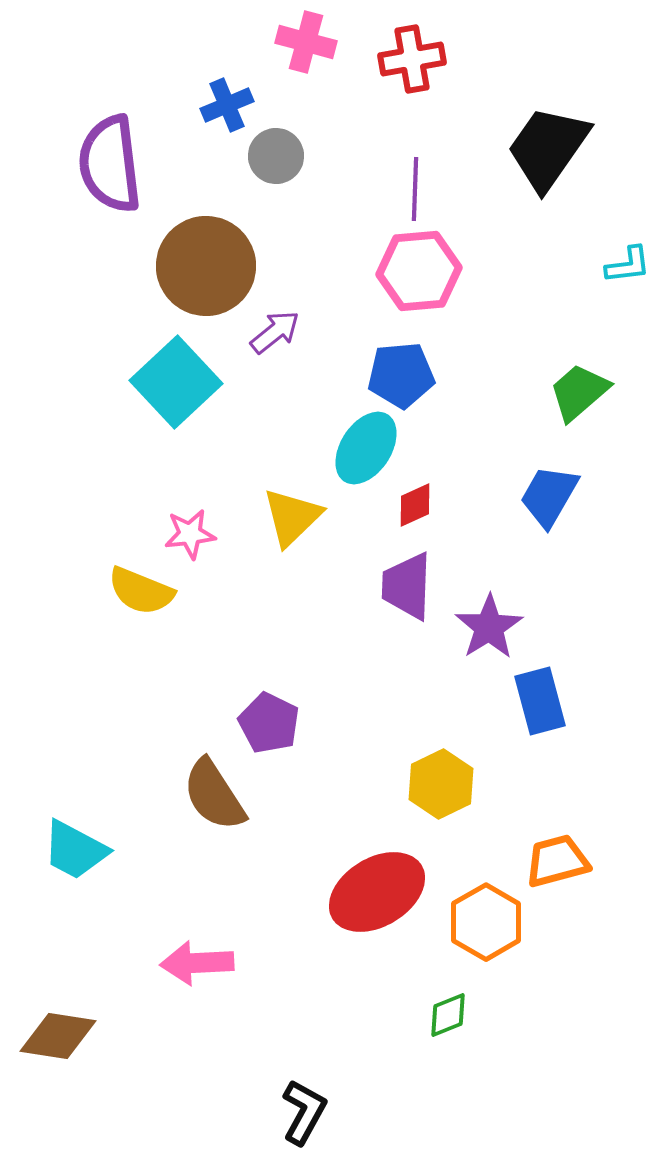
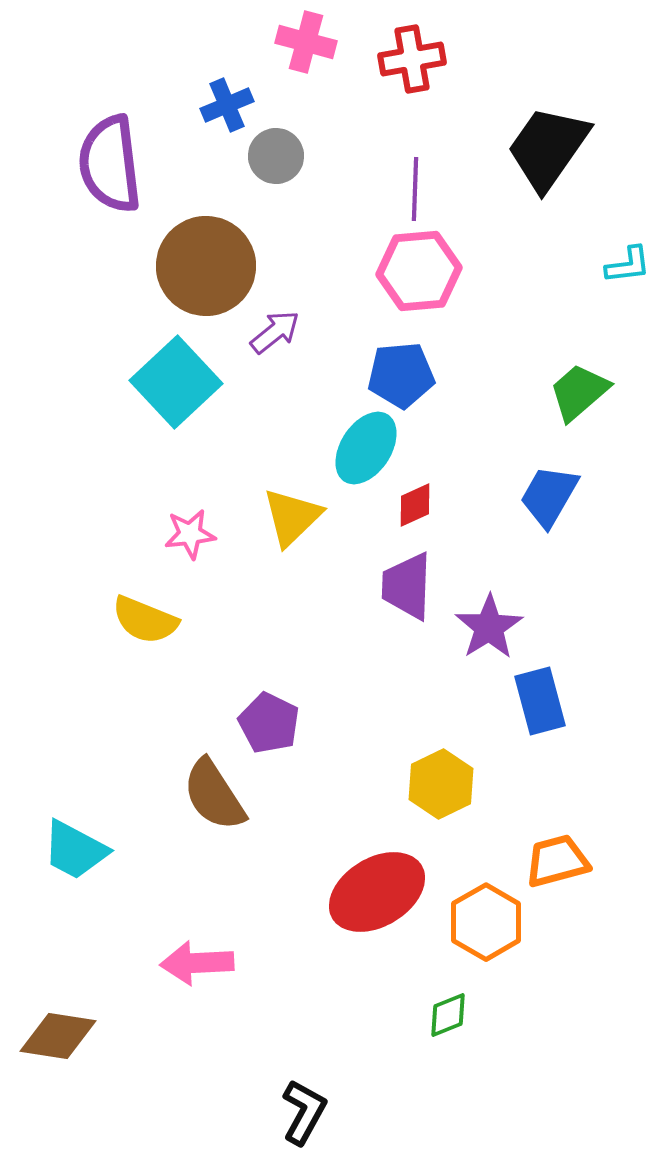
yellow semicircle: moved 4 px right, 29 px down
